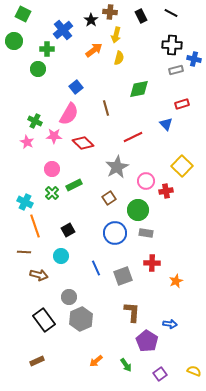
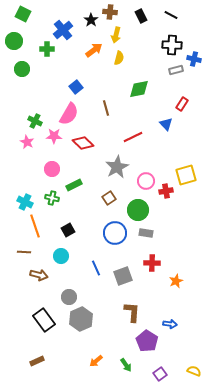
black line at (171, 13): moved 2 px down
green circle at (38, 69): moved 16 px left
red rectangle at (182, 104): rotated 40 degrees counterclockwise
yellow square at (182, 166): moved 4 px right, 9 px down; rotated 30 degrees clockwise
green cross at (52, 193): moved 5 px down; rotated 32 degrees counterclockwise
